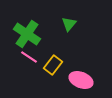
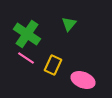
pink line: moved 3 px left, 1 px down
yellow rectangle: rotated 12 degrees counterclockwise
pink ellipse: moved 2 px right
